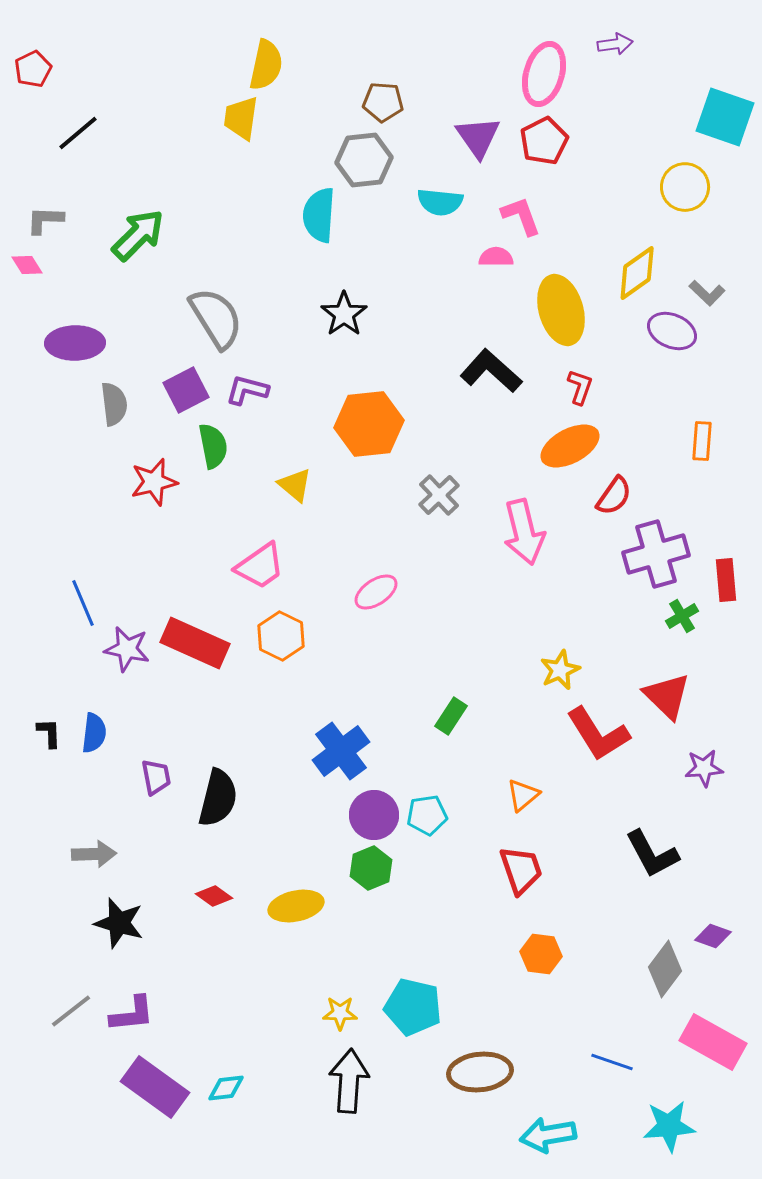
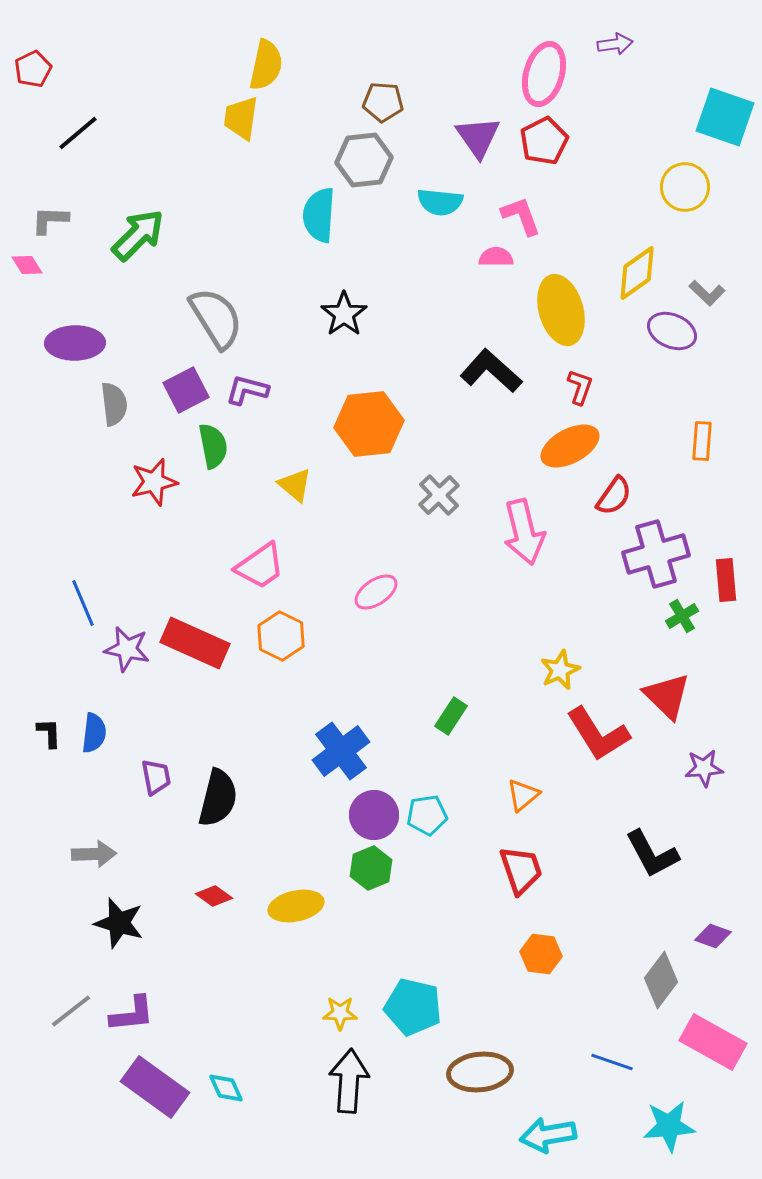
gray L-shape at (45, 220): moved 5 px right
gray diamond at (665, 969): moved 4 px left, 11 px down
cyan diamond at (226, 1088): rotated 72 degrees clockwise
